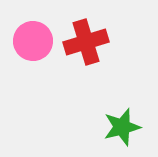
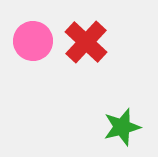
red cross: rotated 30 degrees counterclockwise
